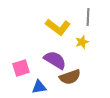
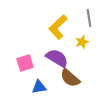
gray line: moved 1 px right, 1 px down; rotated 12 degrees counterclockwise
yellow L-shape: rotated 100 degrees clockwise
purple semicircle: moved 2 px right, 2 px up
pink square: moved 4 px right, 5 px up
brown semicircle: moved 1 px down; rotated 60 degrees clockwise
